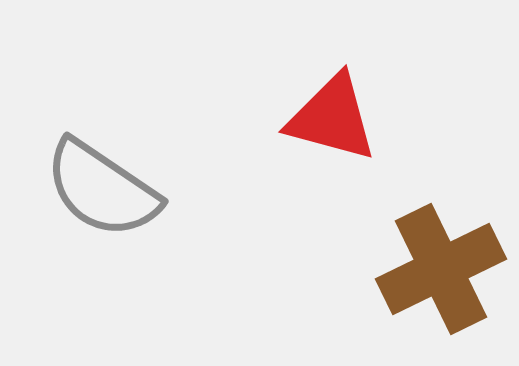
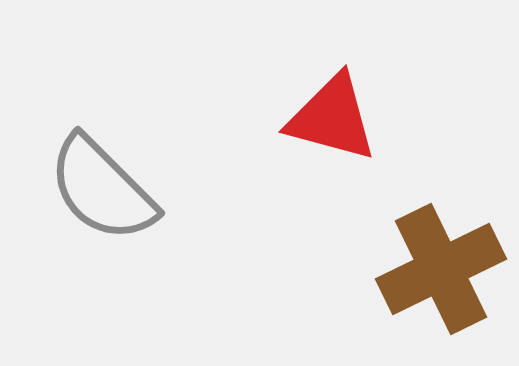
gray semicircle: rotated 11 degrees clockwise
